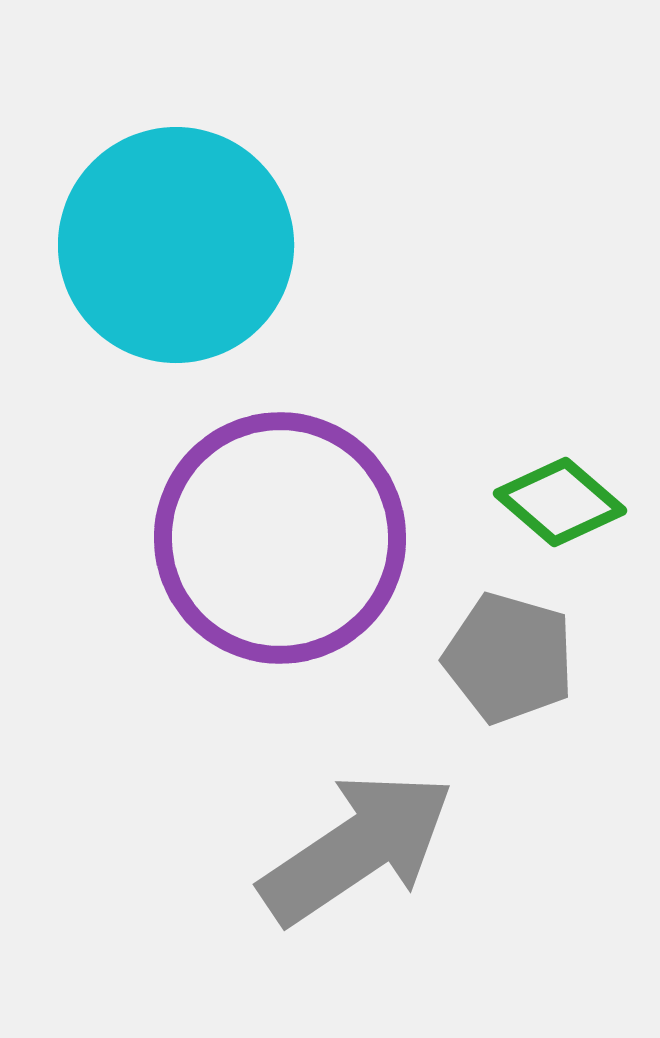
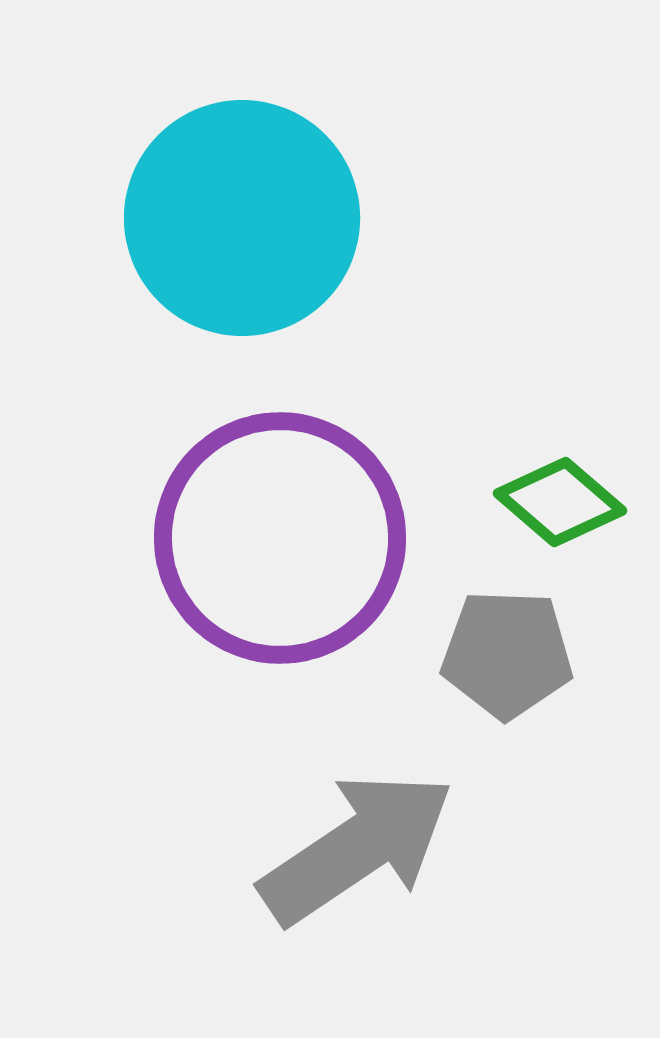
cyan circle: moved 66 px right, 27 px up
gray pentagon: moved 2 px left, 4 px up; rotated 14 degrees counterclockwise
